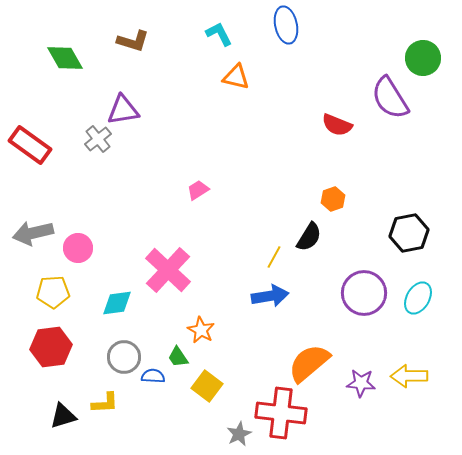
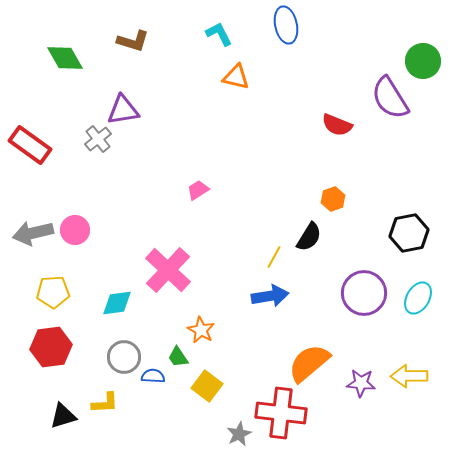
green circle: moved 3 px down
pink circle: moved 3 px left, 18 px up
